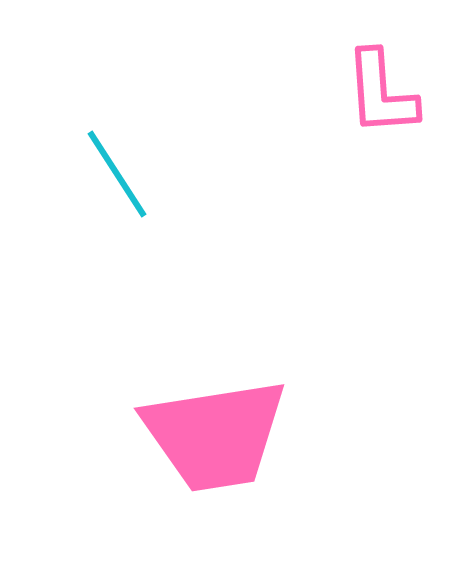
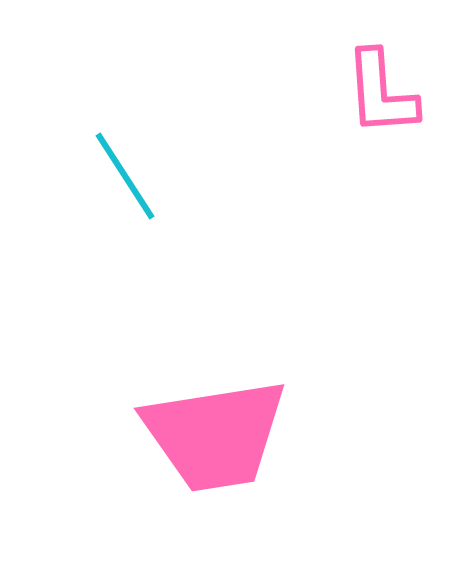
cyan line: moved 8 px right, 2 px down
